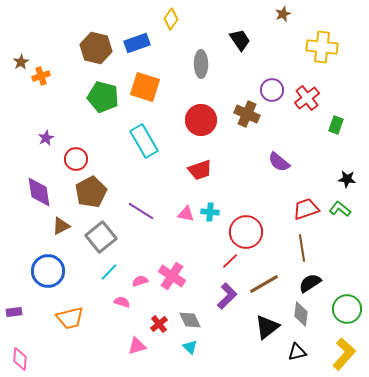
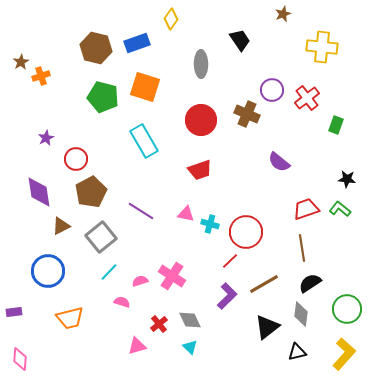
cyan cross at (210, 212): moved 12 px down; rotated 12 degrees clockwise
